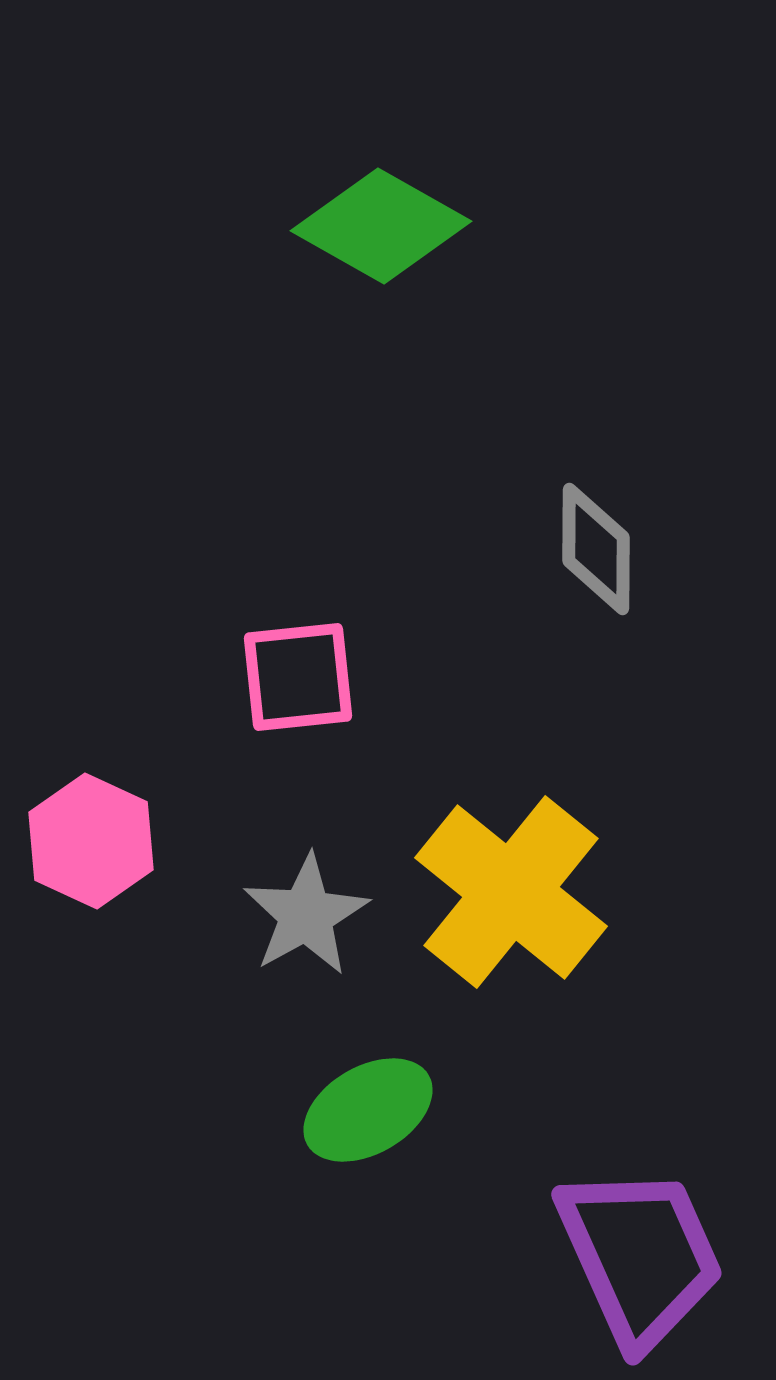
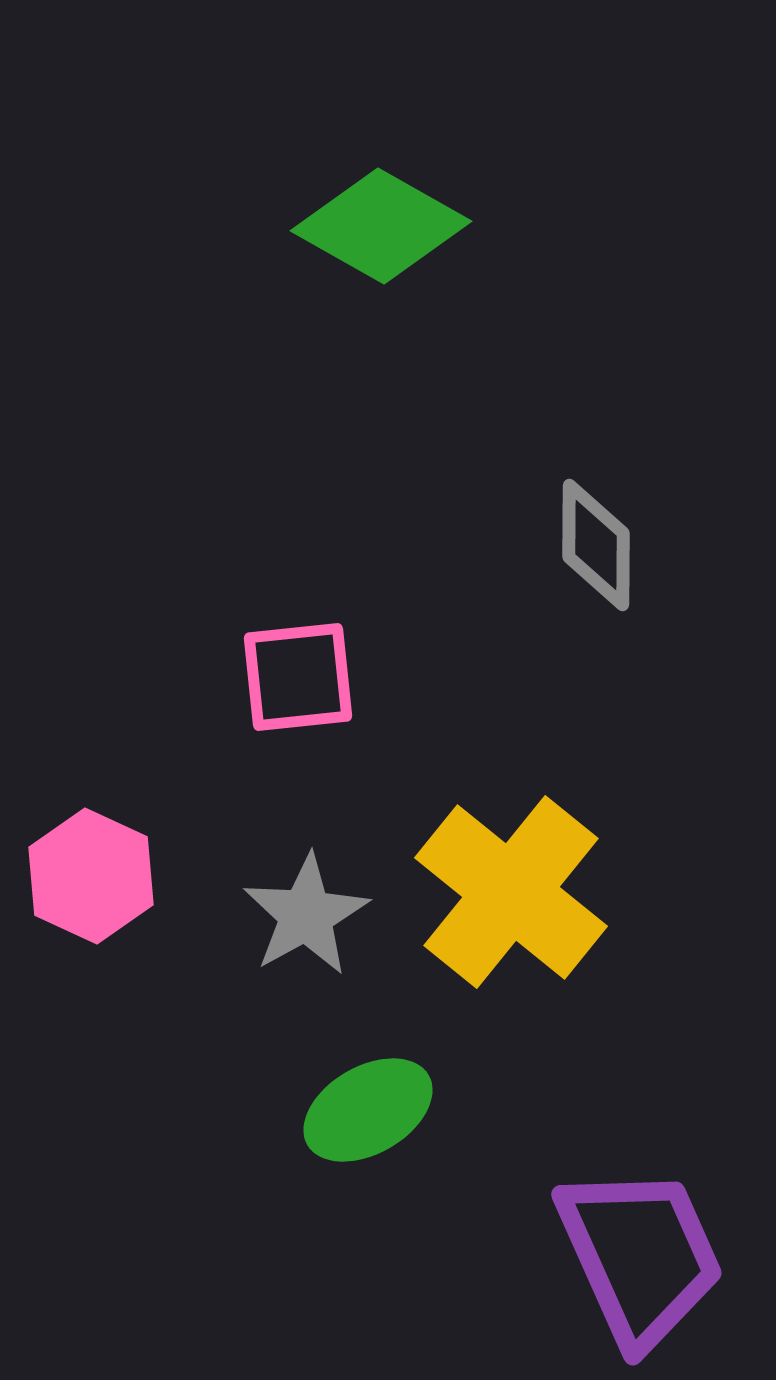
gray diamond: moved 4 px up
pink hexagon: moved 35 px down
